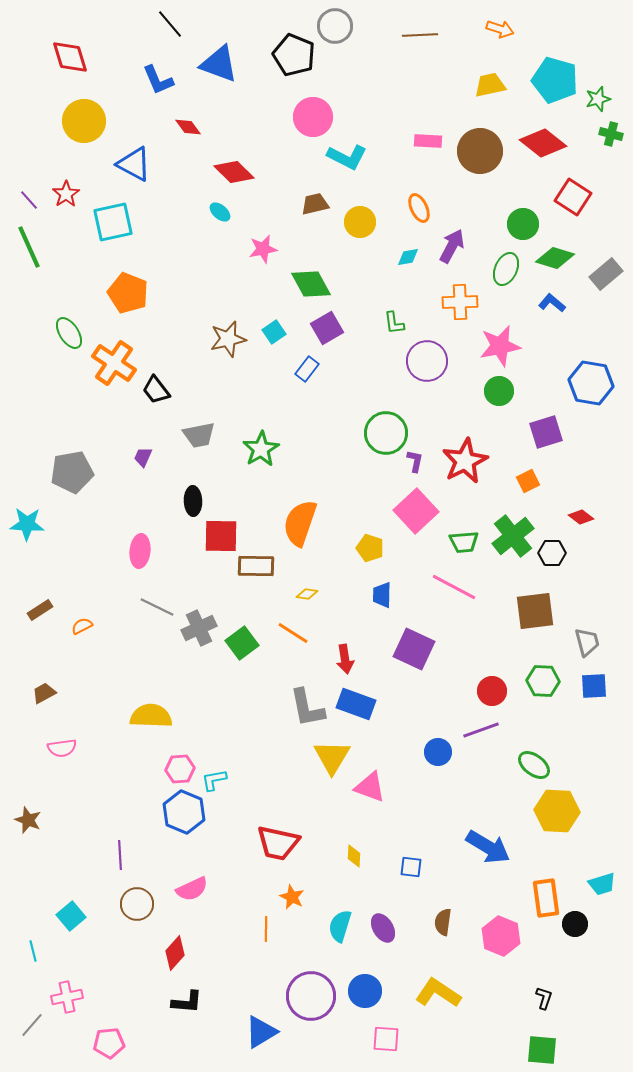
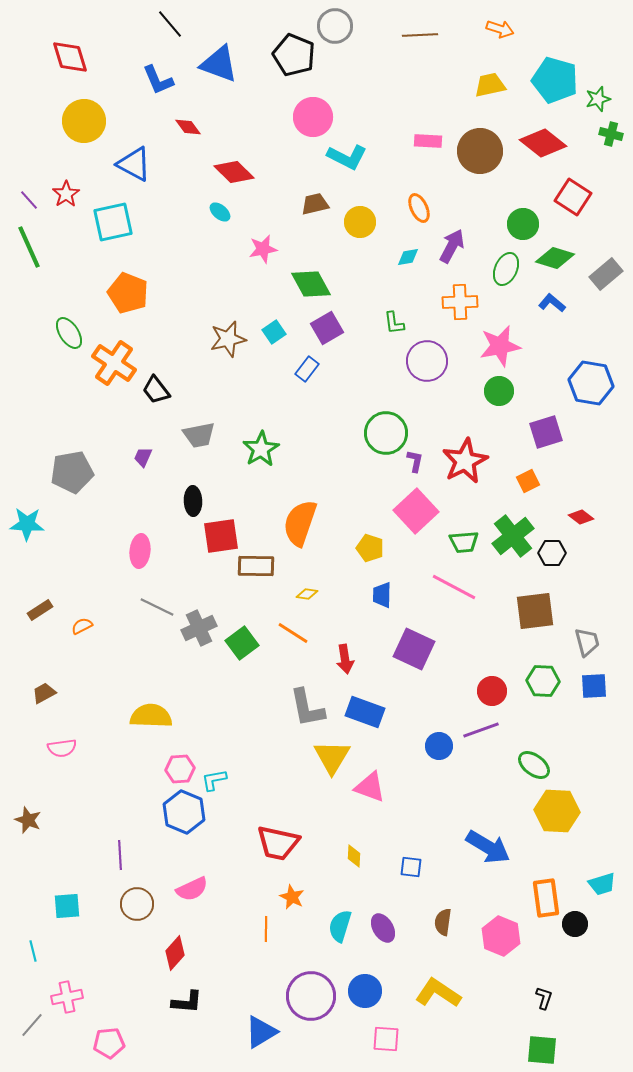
red square at (221, 536): rotated 9 degrees counterclockwise
blue rectangle at (356, 704): moved 9 px right, 8 px down
blue circle at (438, 752): moved 1 px right, 6 px up
cyan square at (71, 916): moved 4 px left, 10 px up; rotated 36 degrees clockwise
